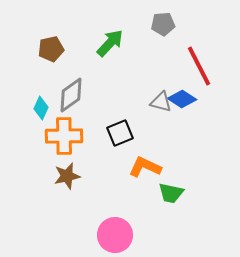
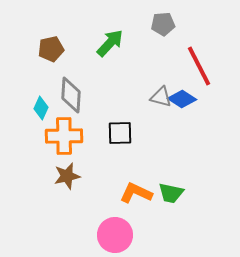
gray diamond: rotated 51 degrees counterclockwise
gray triangle: moved 5 px up
black square: rotated 20 degrees clockwise
orange L-shape: moved 9 px left, 26 px down
